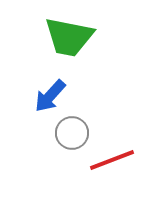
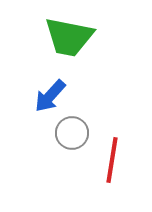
red line: rotated 60 degrees counterclockwise
